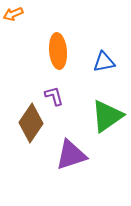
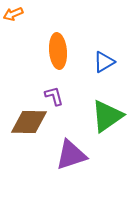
blue triangle: rotated 20 degrees counterclockwise
brown diamond: moved 2 px left, 1 px up; rotated 57 degrees clockwise
